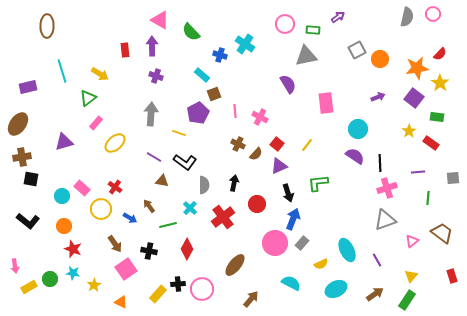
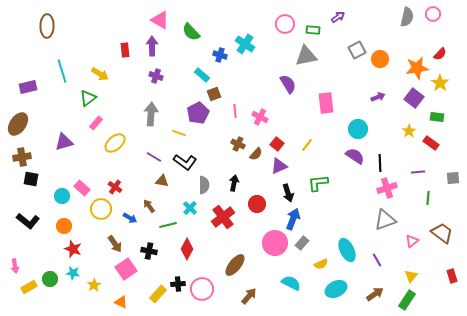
brown arrow at (251, 299): moved 2 px left, 3 px up
